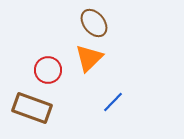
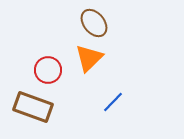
brown rectangle: moved 1 px right, 1 px up
